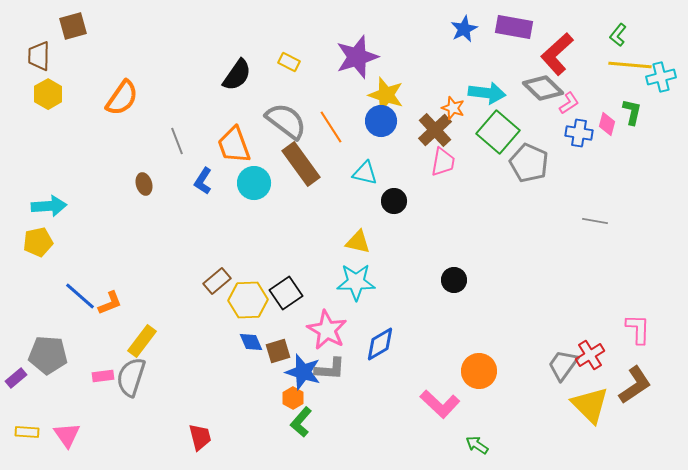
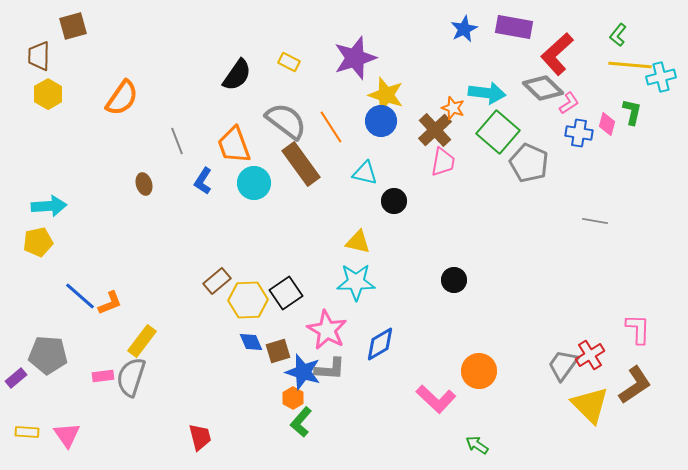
purple star at (357, 57): moved 2 px left, 1 px down
pink L-shape at (440, 404): moved 4 px left, 5 px up
